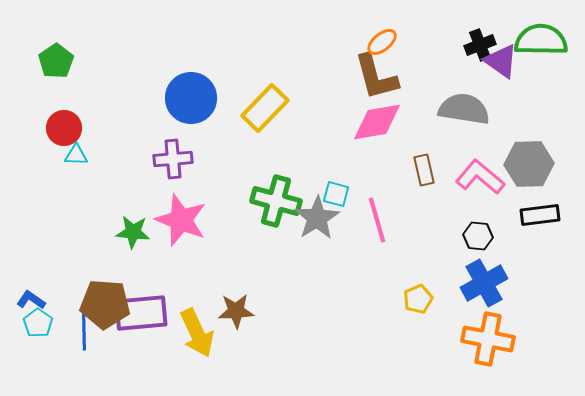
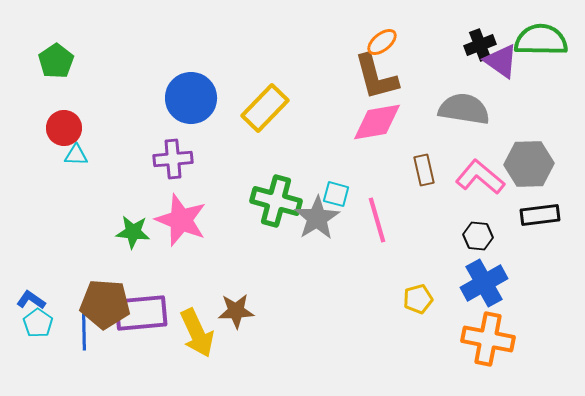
yellow pentagon: rotated 8 degrees clockwise
